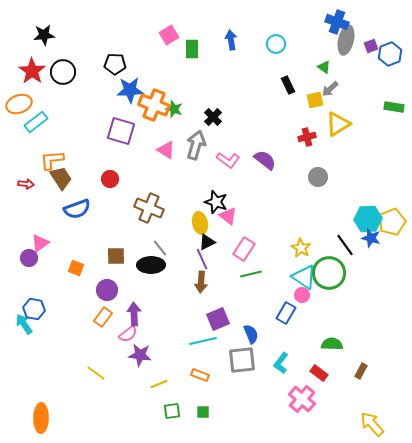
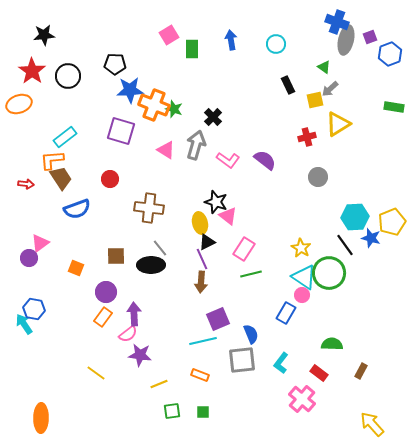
purple square at (371, 46): moved 1 px left, 9 px up
black circle at (63, 72): moved 5 px right, 4 px down
cyan rectangle at (36, 122): moved 29 px right, 15 px down
brown cross at (149, 208): rotated 16 degrees counterclockwise
cyan hexagon at (368, 219): moved 13 px left, 2 px up
purple circle at (107, 290): moved 1 px left, 2 px down
